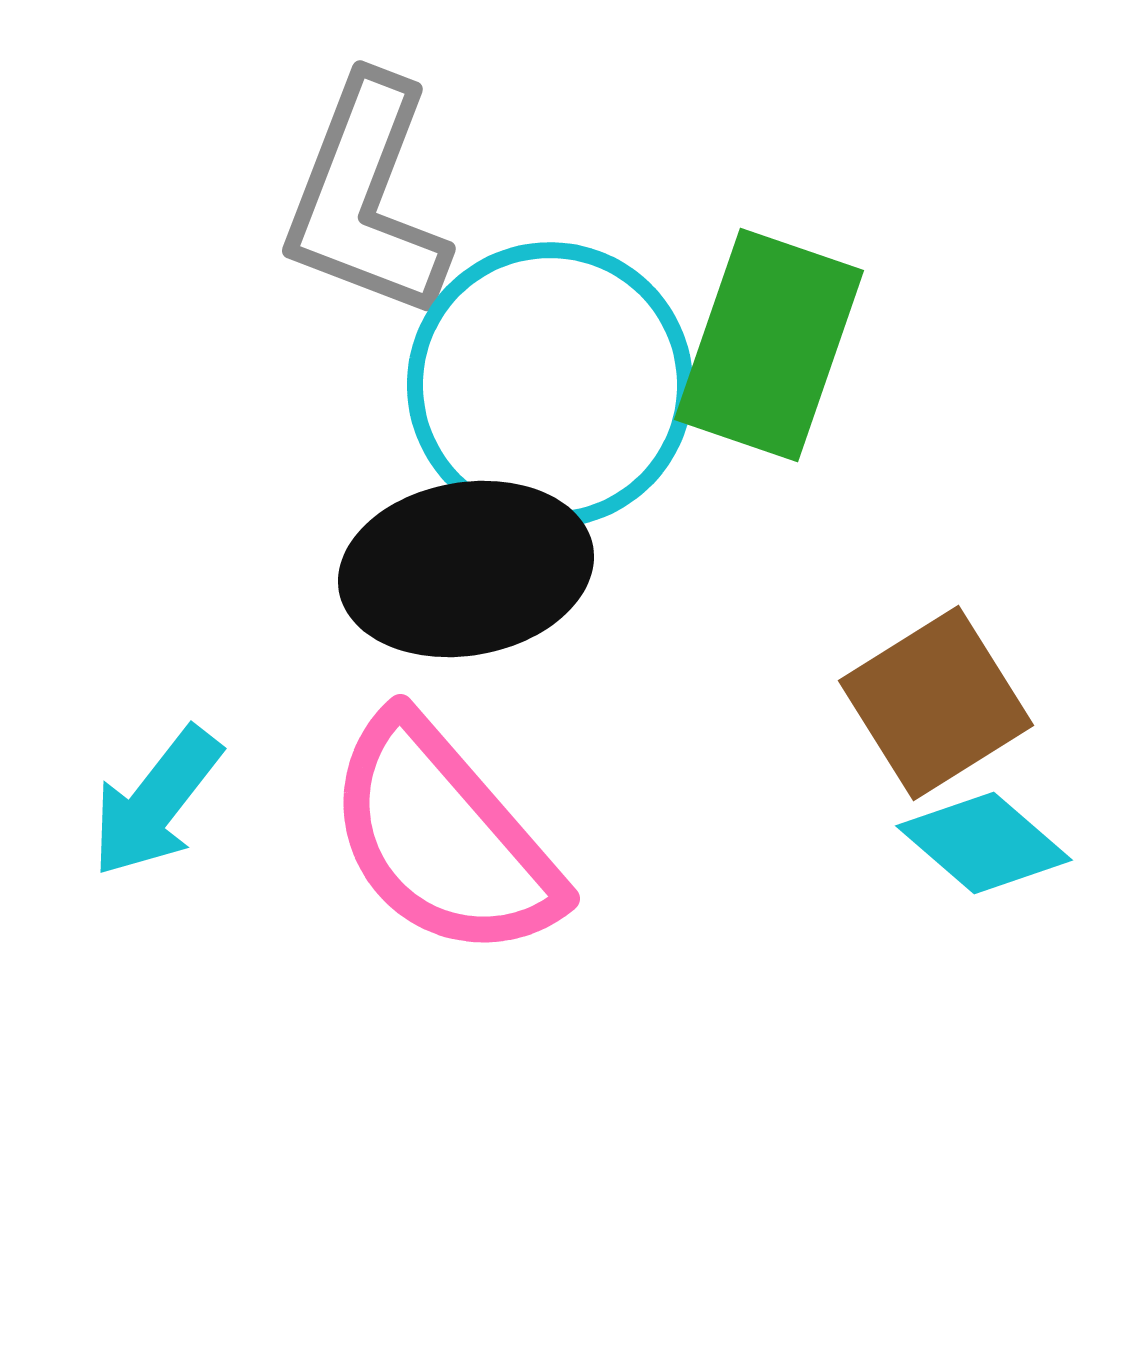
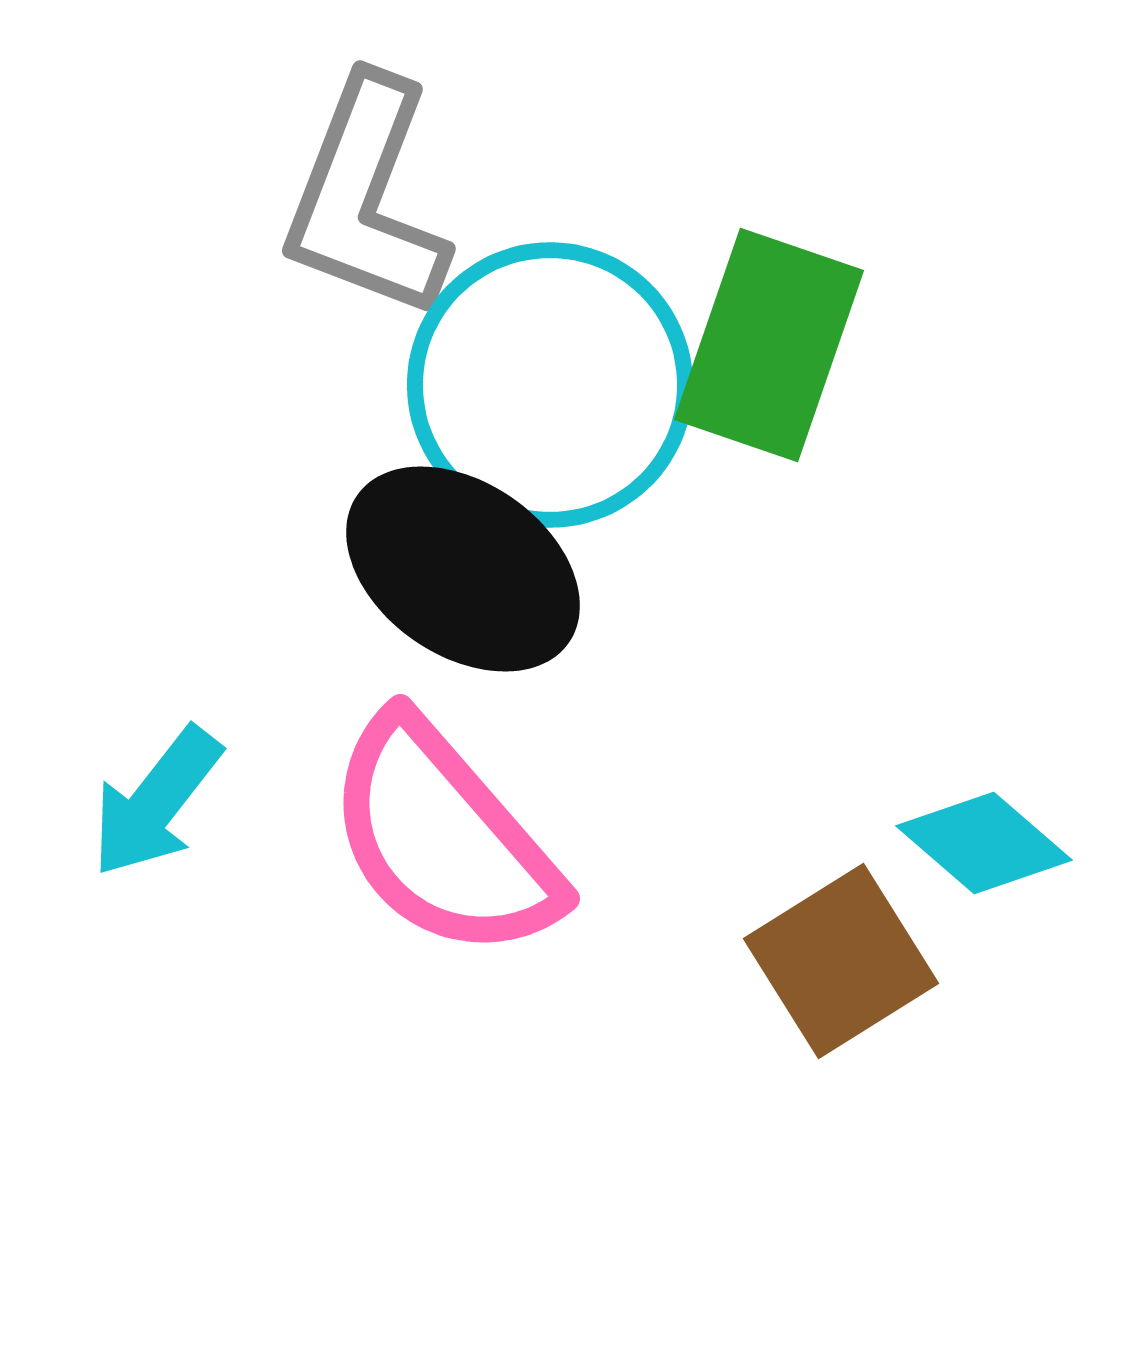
black ellipse: moved 3 px left; rotated 45 degrees clockwise
brown square: moved 95 px left, 258 px down
